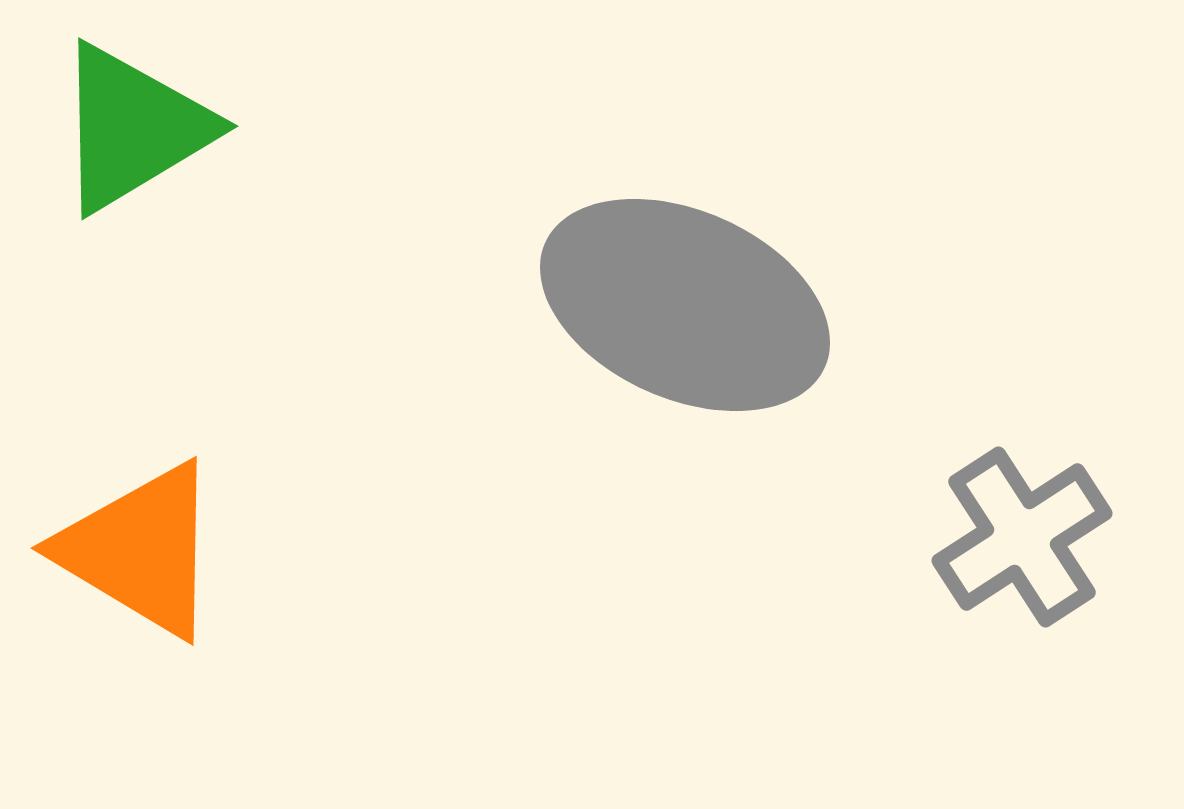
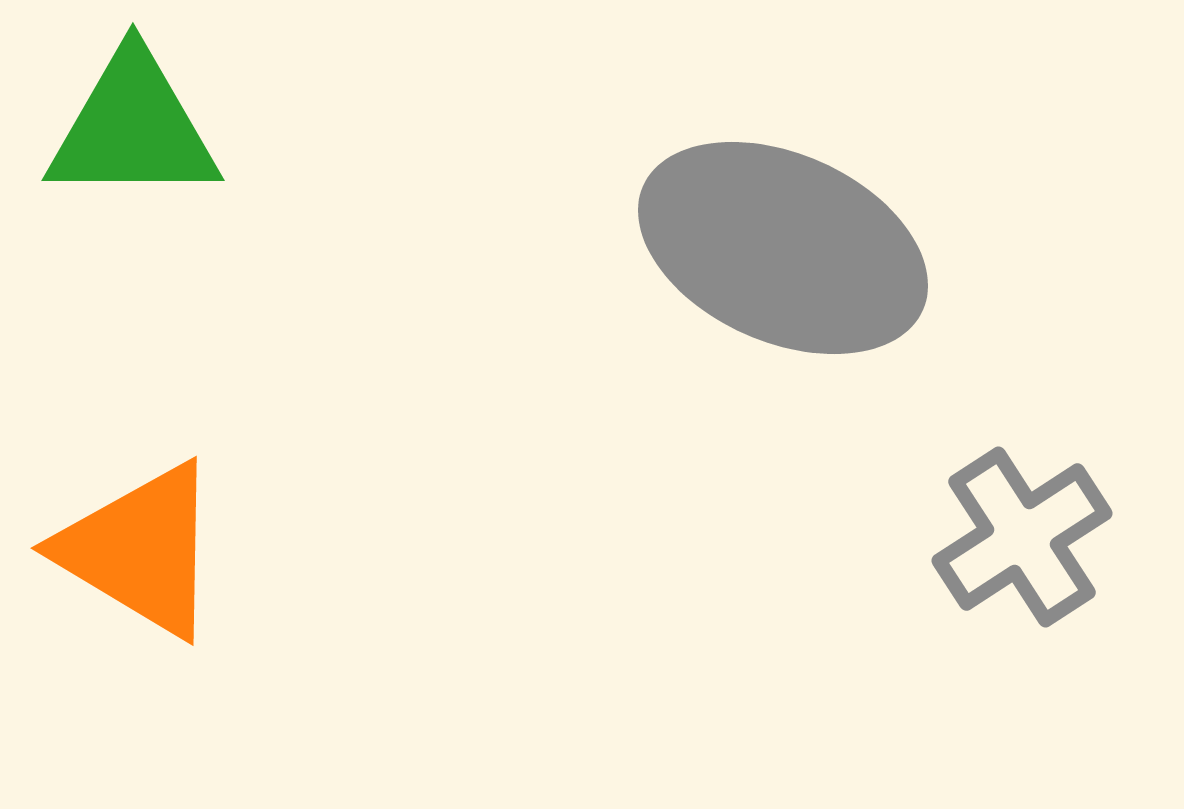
green triangle: rotated 31 degrees clockwise
gray ellipse: moved 98 px right, 57 px up
